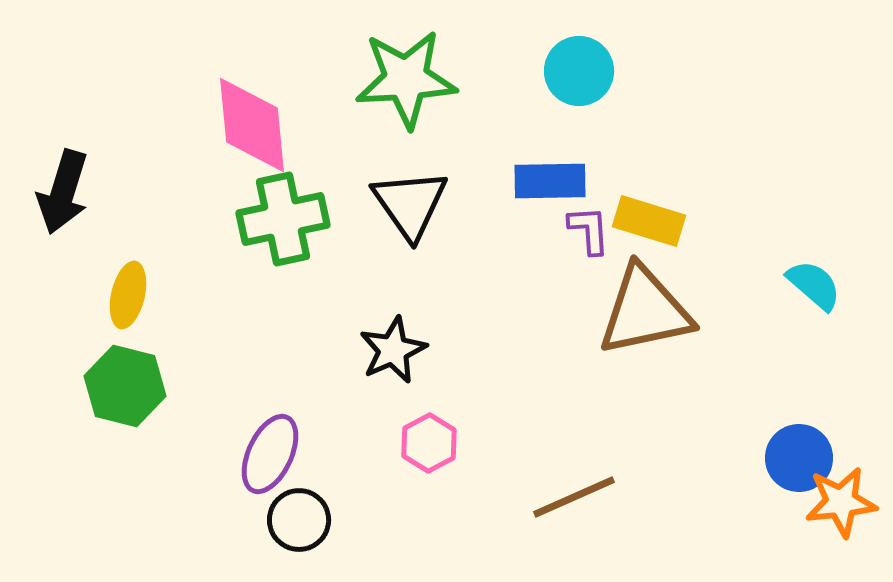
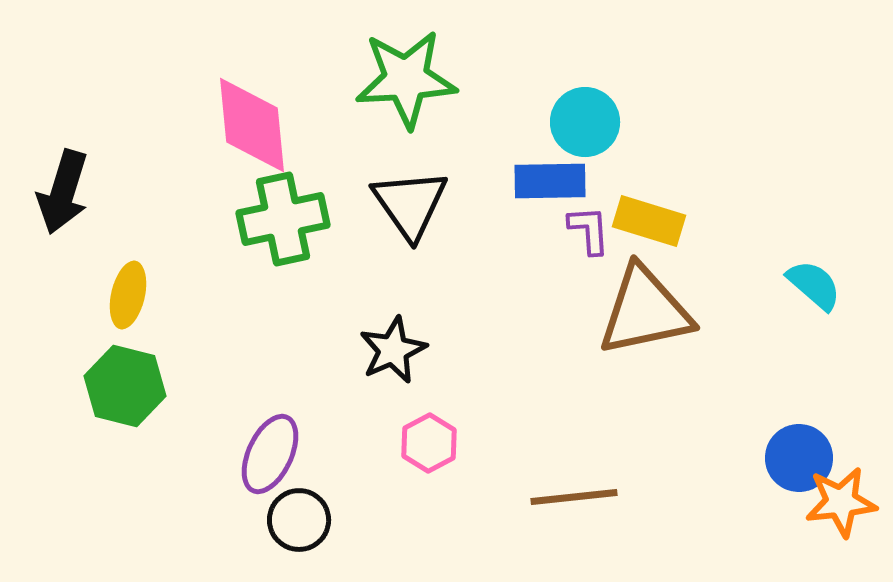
cyan circle: moved 6 px right, 51 px down
brown line: rotated 18 degrees clockwise
